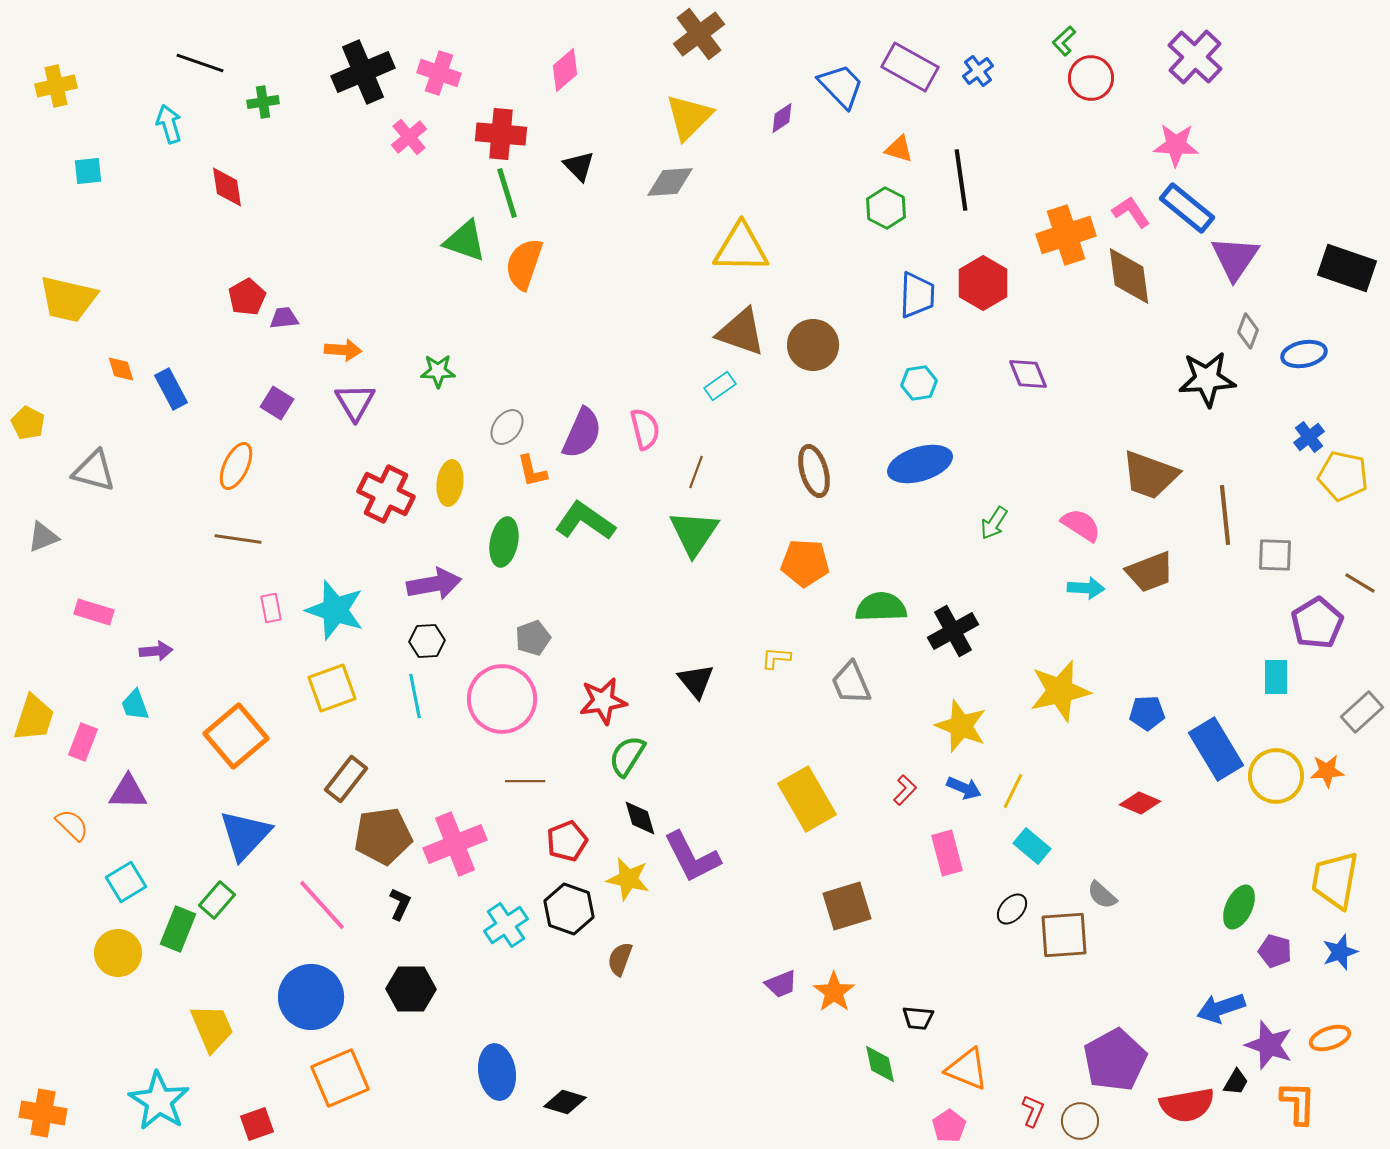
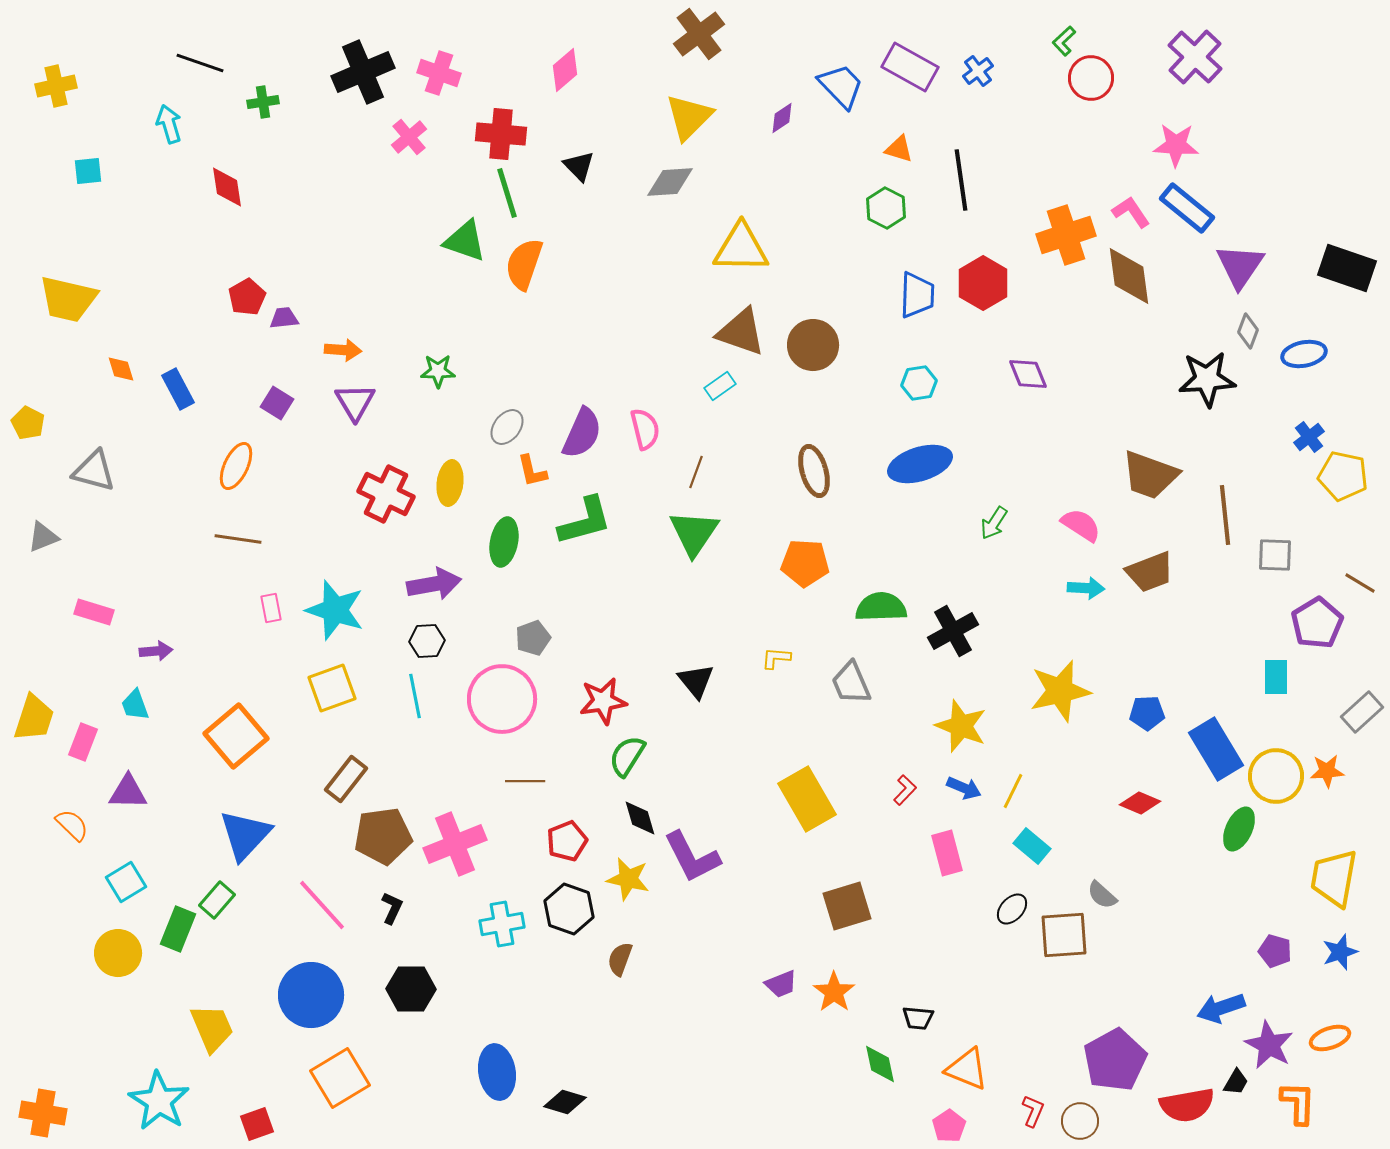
purple triangle at (1235, 258): moved 5 px right, 8 px down
blue rectangle at (171, 389): moved 7 px right
green L-shape at (585, 521): rotated 130 degrees clockwise
yellow trapezoid at (1335, 880): moved 1 px left, 2 px up
black L-shape at (400, 904): moved 8 px left, 4 px down
green ellipse at (1239, 907): moved 78 px up
cyan cross at (506, 925): moved 4 px left, 1 px up; rotated 24 degrees clockwise
blue circle at (311, 997): moved 2 px up
purple star at (1269, 1045): rotated 9 degrees clockwise
orange square at (340, 1078): rotated 8 degrees counterclockwise
